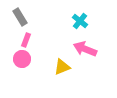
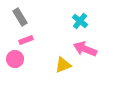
pink rectangle: rotated 48 degrees clockwise
pink circle: moved 7 px left
yellow triangle: moved 1 px right, 2 px up
